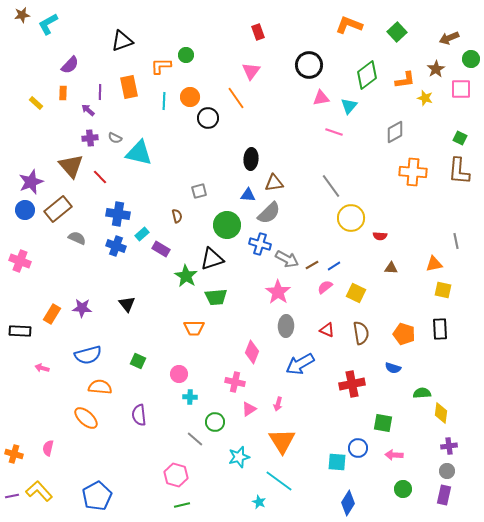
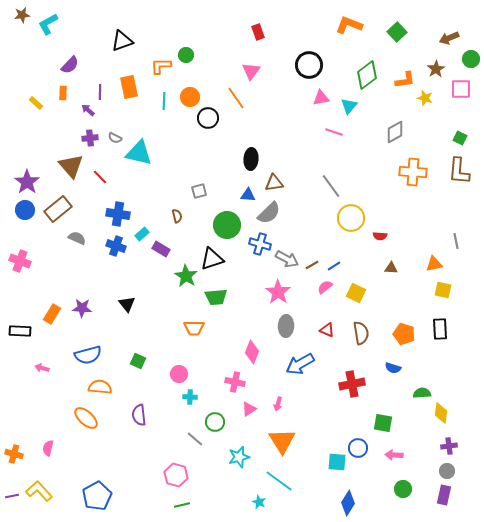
purple star at (31, 182): moved 4 px left; rotated 15 degrees counterclockwise
